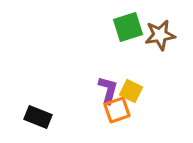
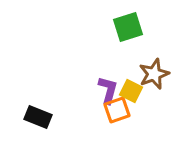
brown star: moved 6 px left, 39 px down; rotated 12 degrees counterclockwise
